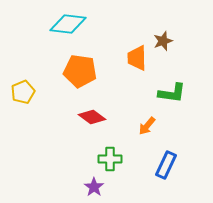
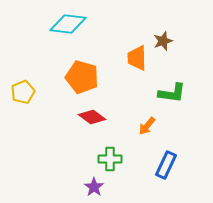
orange pentagon: moved 2 px right, 6 px down; rotated 8 degrees clockwise
